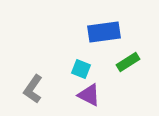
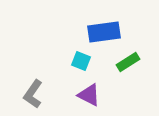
cyan square: moved 8 px up
gray L-shape: moved 5 px down
